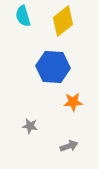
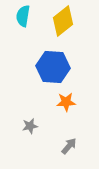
cyan semicircle: rotated 25 degrees clockwise
orange star: moved 7 px left
gray star: rotated 21 degrees counterclockwise
gray arrow: rotated 30 degrees counterclockwise
